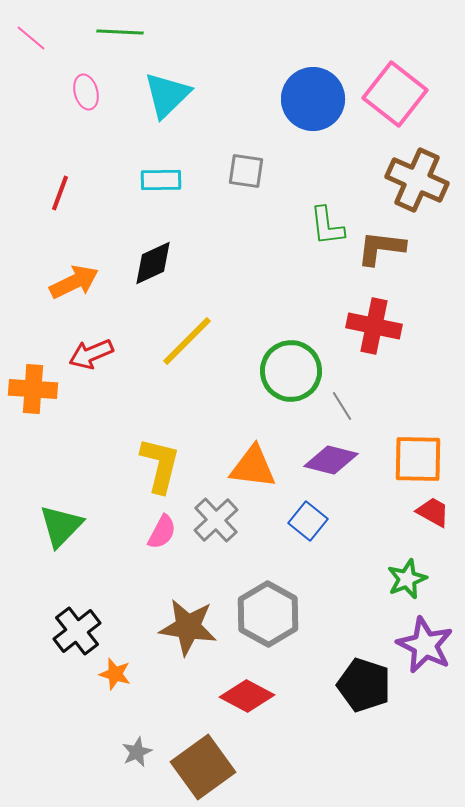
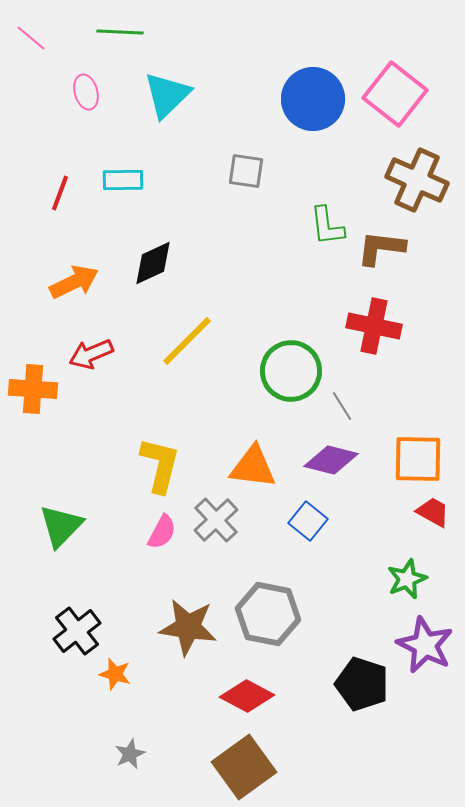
cyan rectangle: moved 38 px left
gray hexagon: rotated 18 degrees counterclockwise
black pentagon: moved 2 px left, 1 px up
gray star: moved 7 px left, 2 px down
brown square: moved 41 px right
